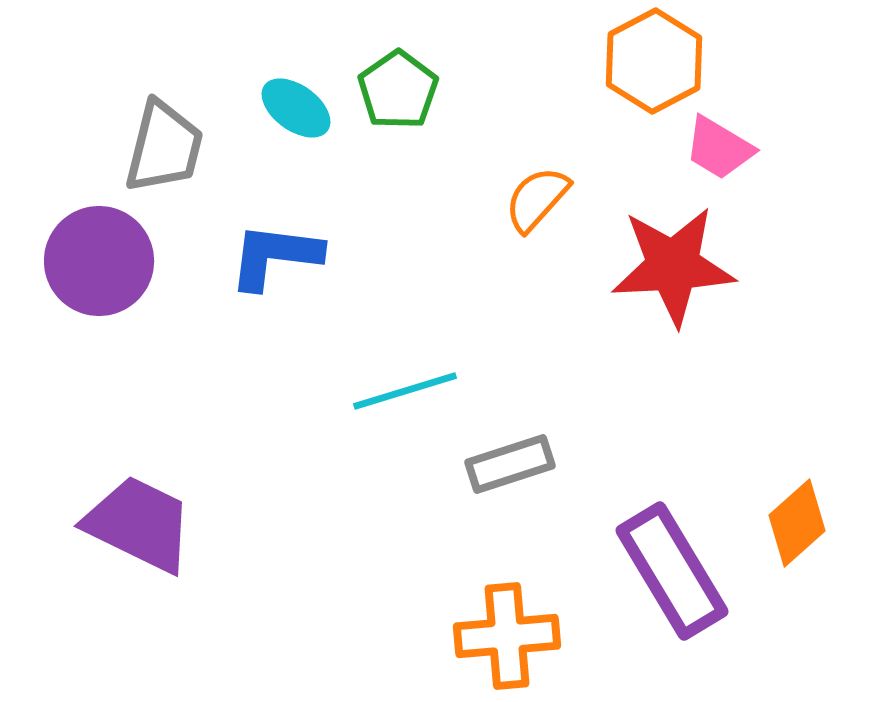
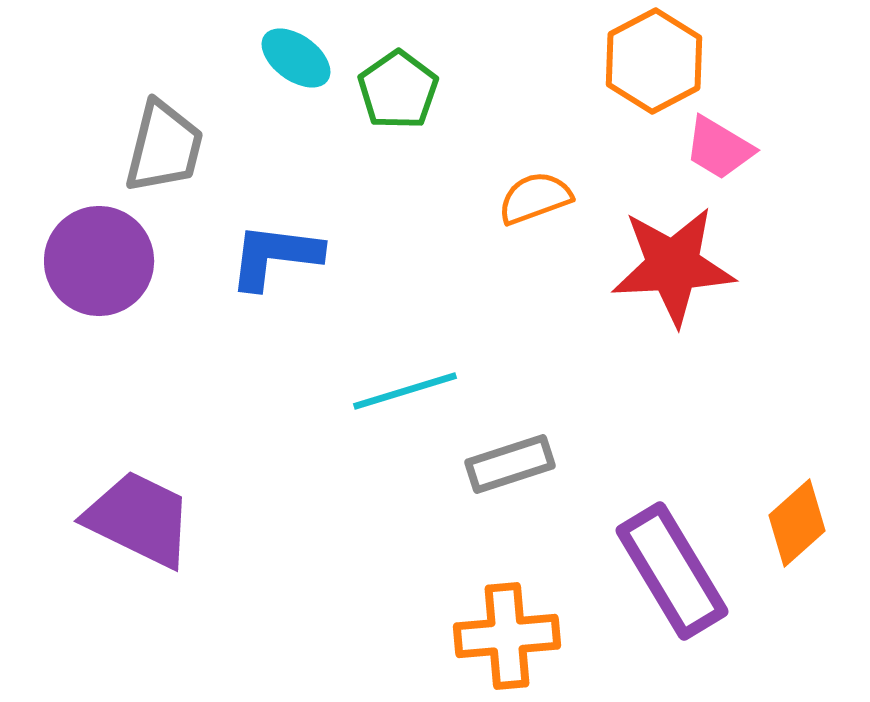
cyan ellipse: moved 50 px up
orange semicircle: moved 2 px left, 1 px up; rotated 28 degrees clockwise
purple trapezoid: moved 5 px up
